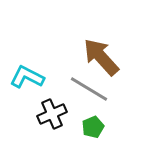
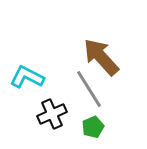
gray line: rotated 27 degrees clockwise
